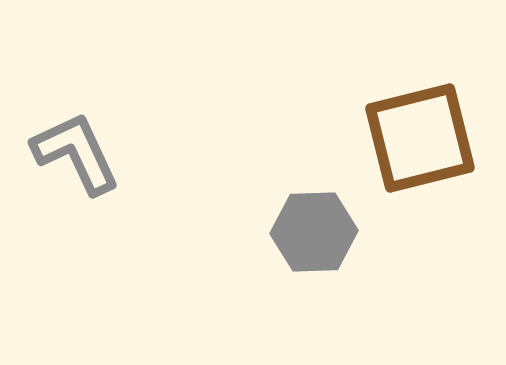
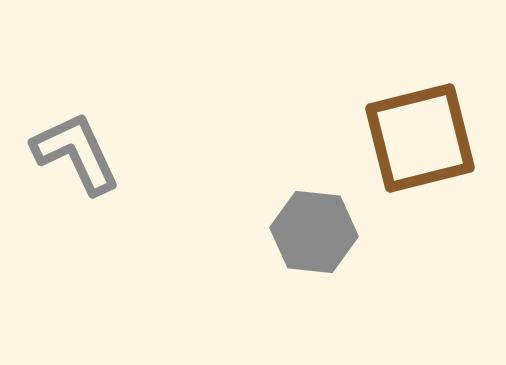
gray hexagon: rotated 8 degrees clockwise
